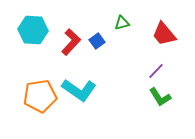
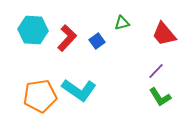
red L-shape: moved 4 px left, 4 px up
